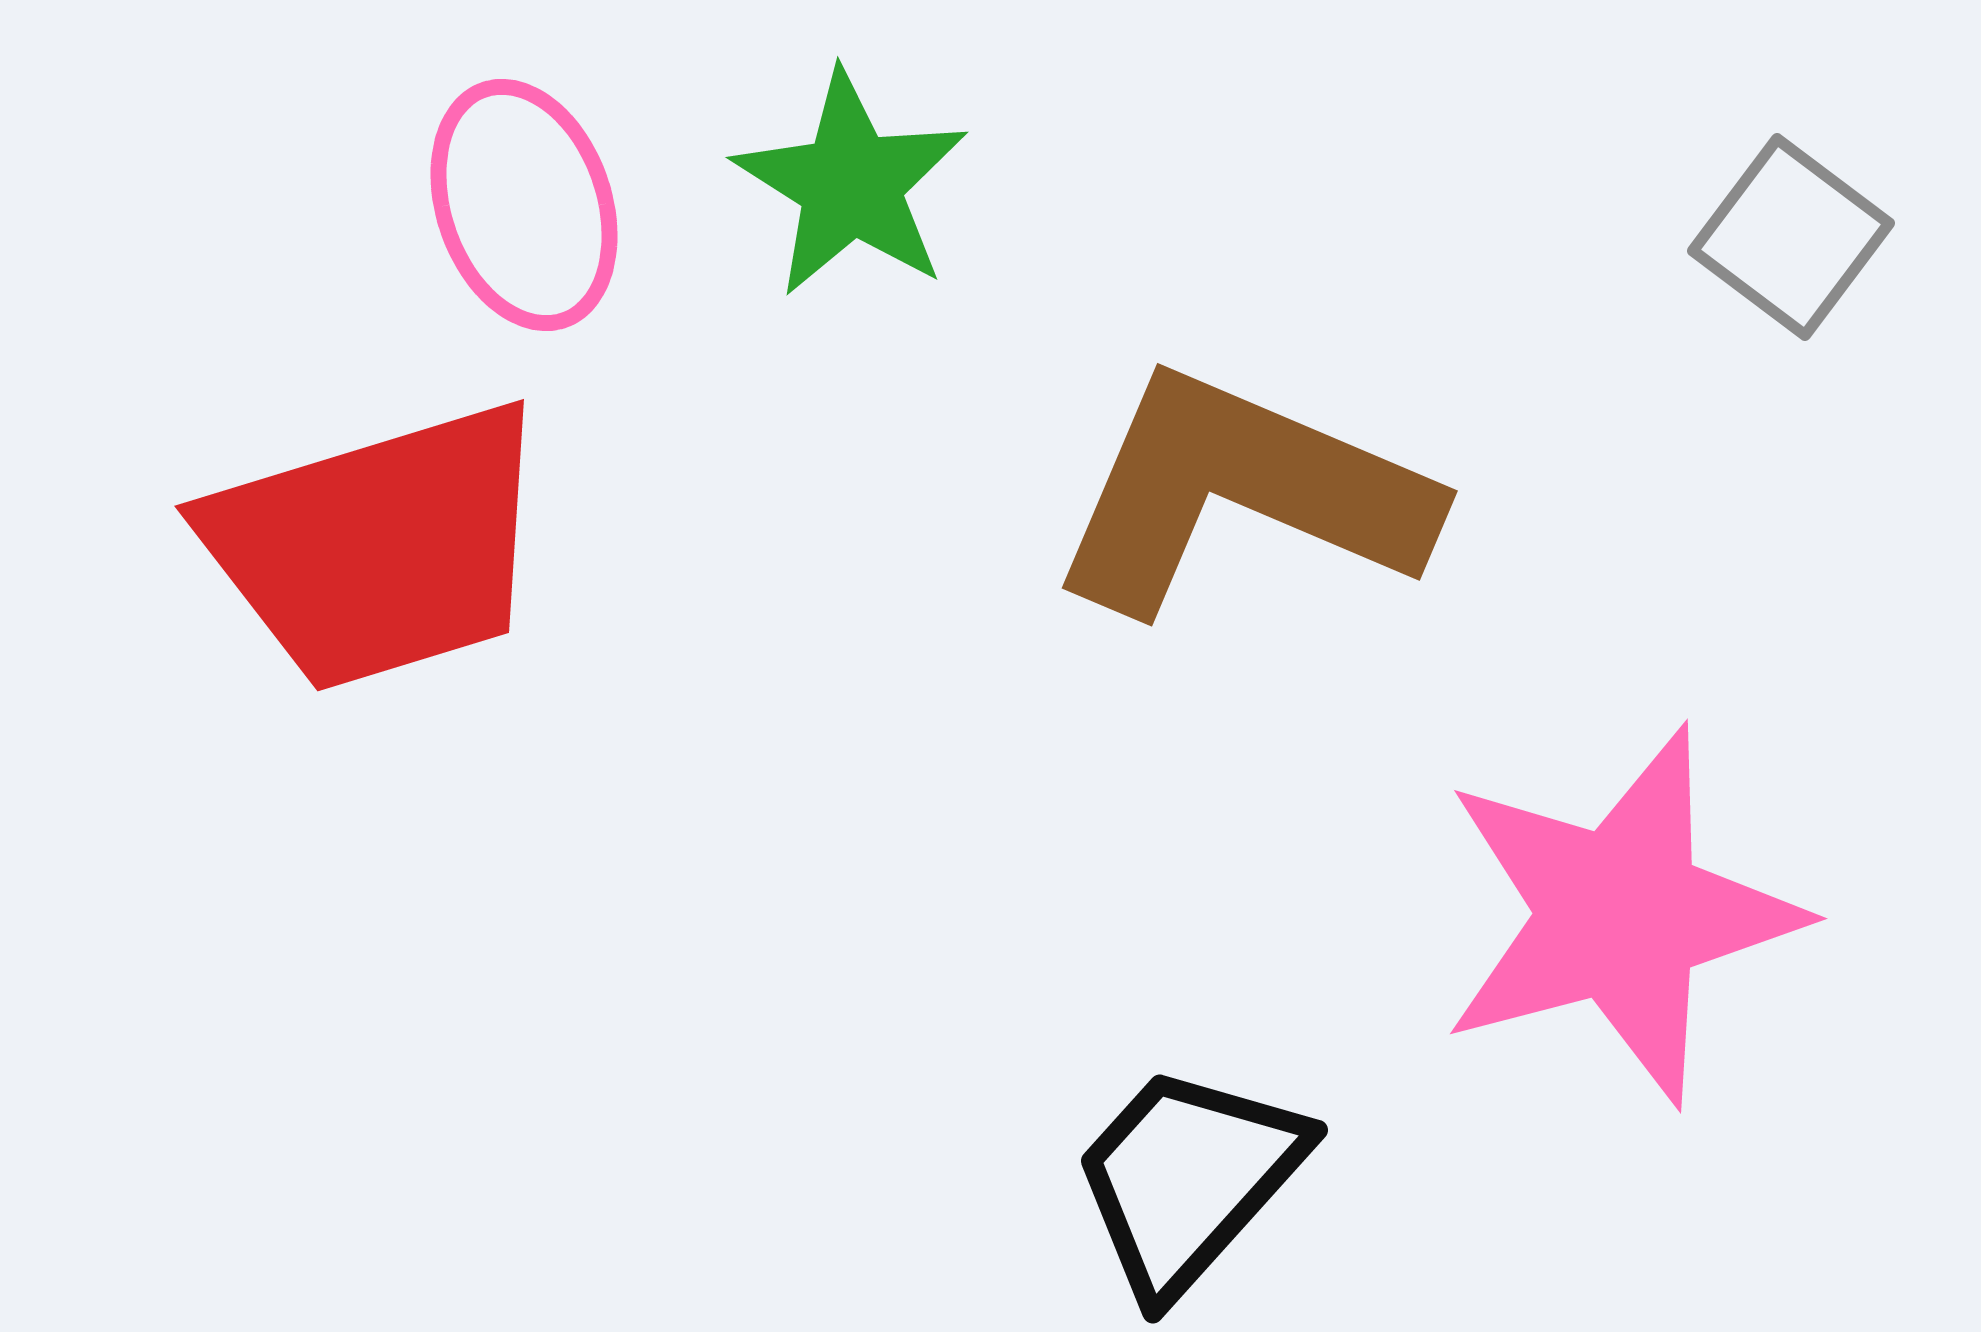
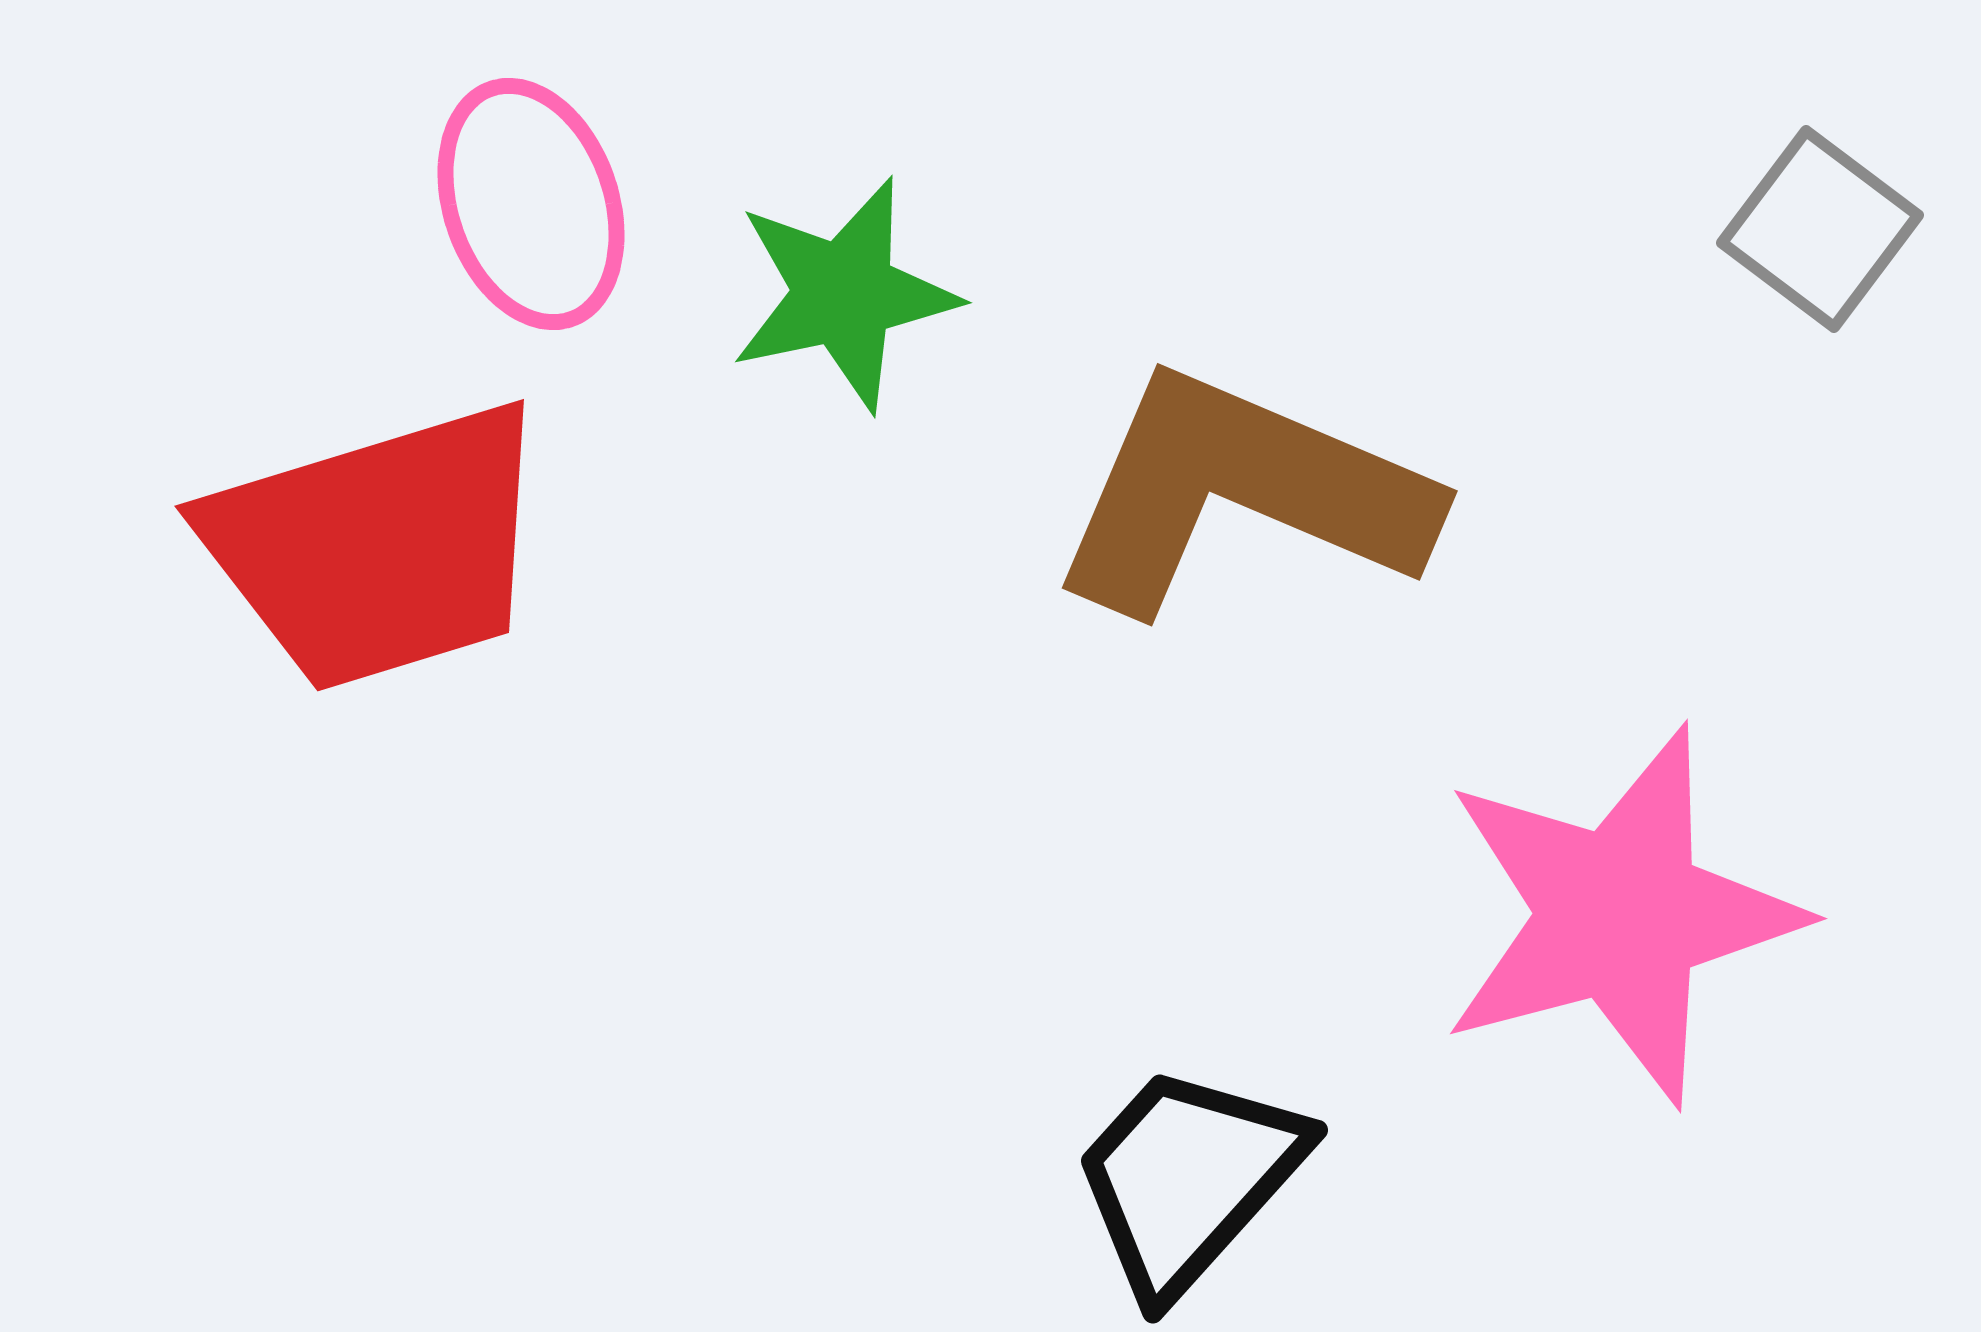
green star: moved 7 px left, 110 px down; rotated 28 degrees clockwise
pink ellipse: moved 7 px right, 1 px up
gray square: moved 29 px right, 8 px up
